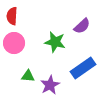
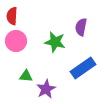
purple semicircle: moved 1 px left, 1 px down; rotated 144 degrees clockwise
pink circle: moved 2 px right, 2 px up
green triangle: moved 2 px left
purple star: moved 4 px left, 4 px down
